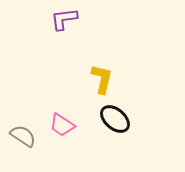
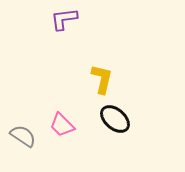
pink trapezoid: rotated 12 degrees clockwise
